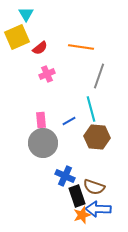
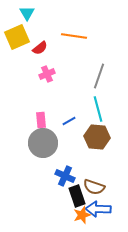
cyan triangle: moved 1 px right, 1 px up
orange line: moved 7 px left, 11 px up
cyan line: moved 7 px right
